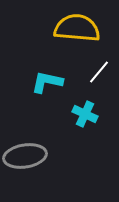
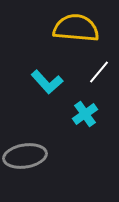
yellow semicircle: moved 1 px left
cyan L-shape: rotated 144 degrees counterclockwise
cyan cross: rotated 30 degrees clockwise
